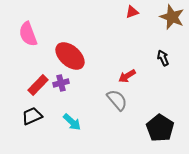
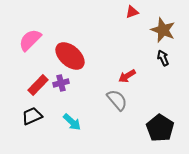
brown star: moved 9 px left, 13 px down
pink semicircle: moved 2 px right, 6 px down; rotated 65 degrees clockwise
